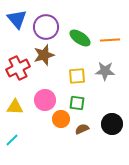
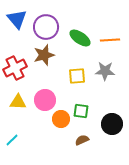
red cross: moved 3 px left
green square: moved 4 px right, 8 px down
yellow triangle: moved 3 px right, 5 px up
brown semicircle: moved 11 px down
